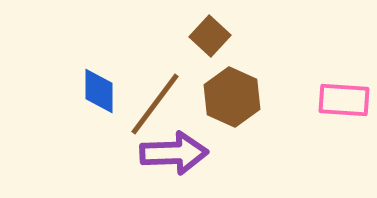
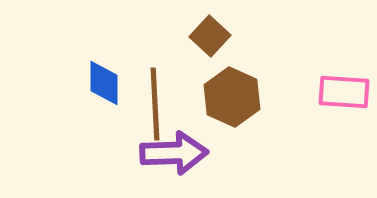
blue diamond: moved 5 px right, 8 px up
pink rectangle: moved 8 px up
brown line: rotated 40 degrees counterclockwise
